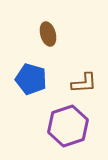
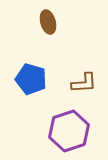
brown ellipse: moved 12 px up
purple hexagon: moved 1 px right, 5 px down
